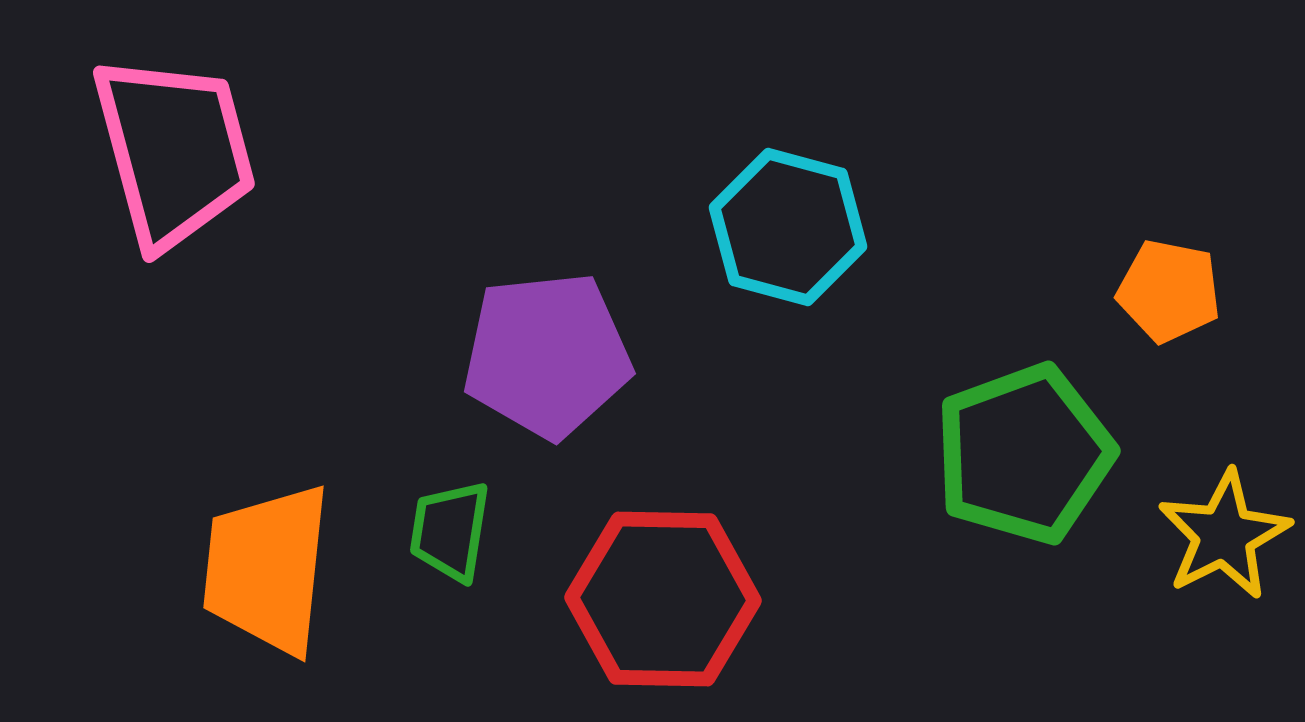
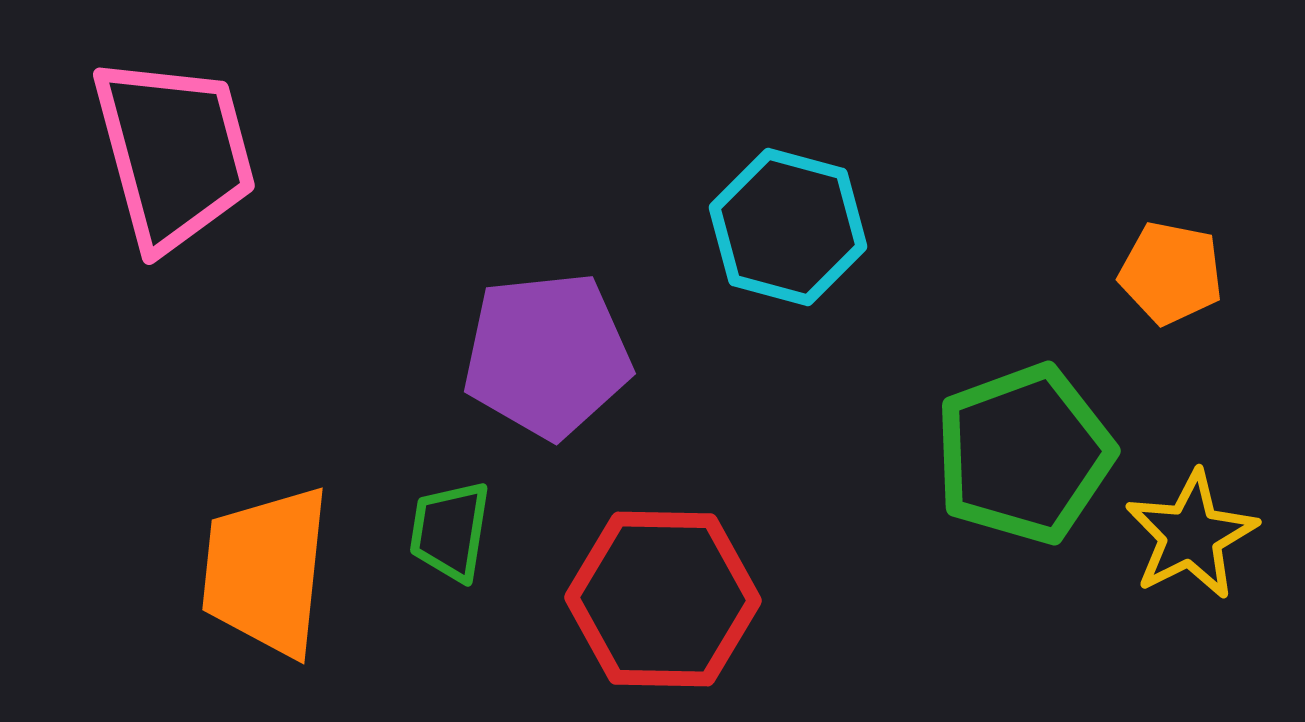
pink trapezoid: moved 2 px down
orange pentagon: moved 2 px right, 18 px up
yellow star: moved 33 px left
orange trapezoid: moved 1 px left, 2 px down
